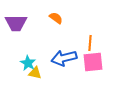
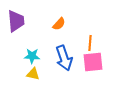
orange semicircle: moved 3 px right, 6 px down; rotated 96 degrees clockwise
purple trapezoid: moved 2 px up; rotated 95 degrees counterclockwise
blue arrow: rotated 95 degrees counterclockwise
cyan star: moved 4 px right, 7 px up; rotated 28 degrees counterclockwise
yellow triangle: moved 2 px left, 1 px down
